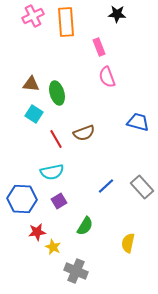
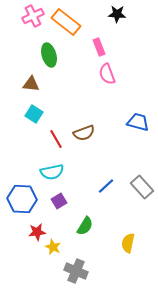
orange rectangle: rotated 48 degrees counterclockwise
pink semicircle: moved 3 px up
green ellipse: moved 8 px left, 38 px up
